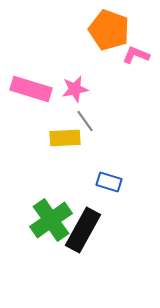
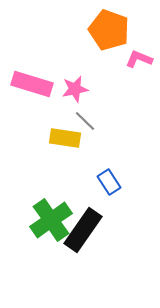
pink L-shape: moved 3 px right, 4 px down
pink rectangle: moved 1 px right, 5 px up
gray line: rotated 10 degrees counterclockwise
yellow rectangle: rotated 12 degrees clockwise
blue rectangle: rotated 40 degrees clockwise
black rectangle: rotated 6 degrees clockwise
